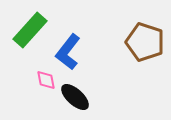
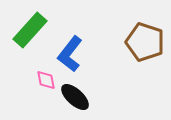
blue L-shape: moved 2 px right, 2 px down
